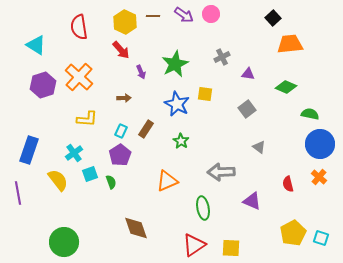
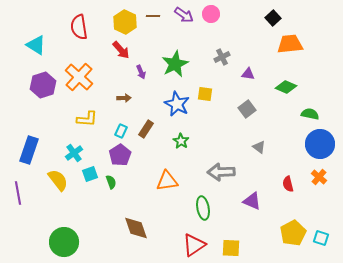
orange triangle at (167, 181): rotated 15 degrees clockwise
